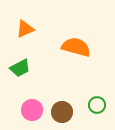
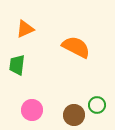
orange semicircle: rotated 12 degrees clockwise
green trapezoid: moved 3 px left, 3 px up; rotated 125 degrees clockwise
brown circle: moved 12 px right, 3 px down
